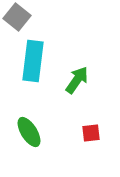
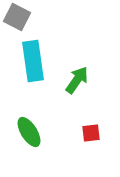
gray square: rotated 12 degrees counterclockwise
cyan rectangle: rotated 15 degrees counterclockwise
